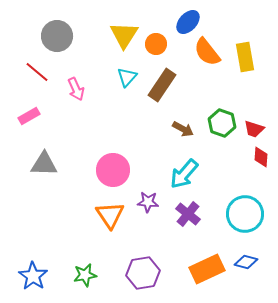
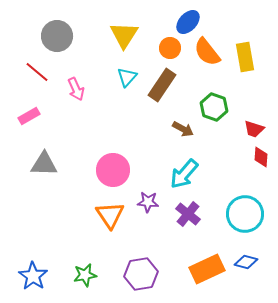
orange circle: moved 14 px right, 4 px down
green hexagon: moved 8 px left, 16 px up
purple hexagon: moved 2 px left, 1 px down
